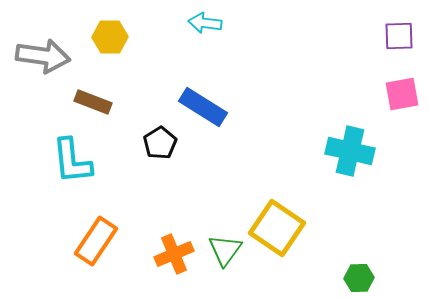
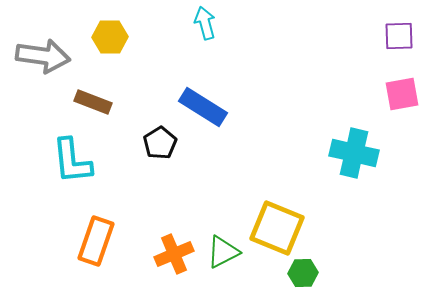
cyan arrow: rotated 68 degrees clockwise
cyan cross: moved 4 px right, 2 px down
yellow square: rotated 12 degrees counterclockwise
orange rectangle: rotated 15 degrees counterclockwise
green triangle: moved 2 px left, 2 px down; rotated 27 degrees clockwise
green hexagon: moved 56 px left, 5 px up
